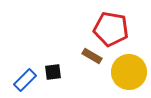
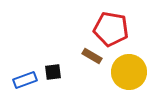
blue rectangle: rotated 25 degrees clockwise
